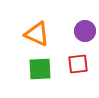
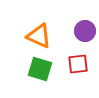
orange triangle: moved 2 px right, 2 px down
green square: rotated 20 degrees clockwise
